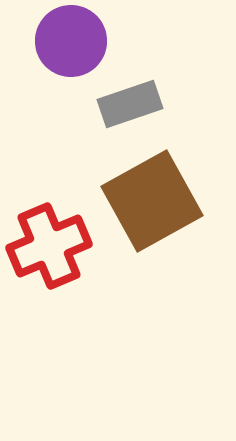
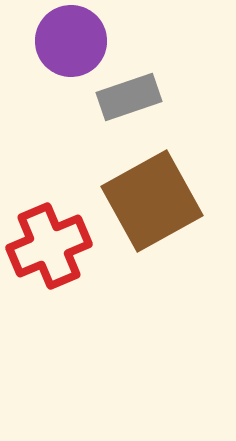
gray rectangle: moved 1 px left, 7 px up
